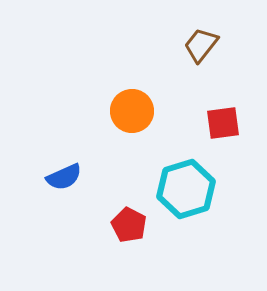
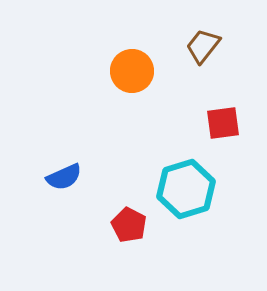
brown trapezoid: moved 2 px right, 1 px down
orange circle: moved 40 px up
